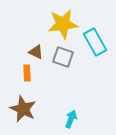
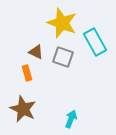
yellow star: moved 1 px left, 1 px up; rotated 28 degrees clockwise
orange rectangle: rotated 14 degrees counterclockwise
